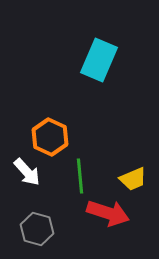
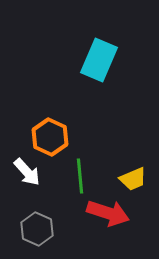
gray hexagon: rotated 8 degrees clockwise
